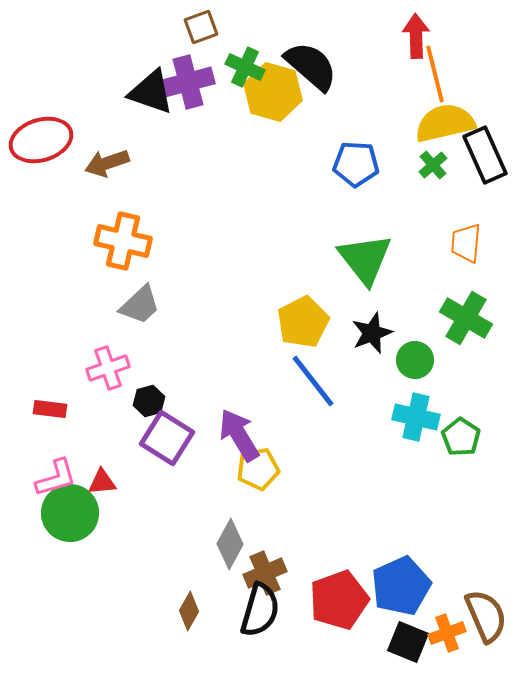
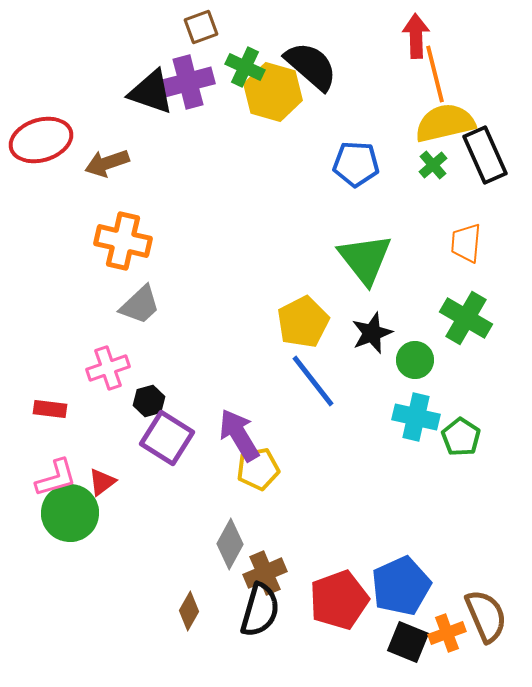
red triangle at (102, 482): rotated 32 degrees counterclockwise
